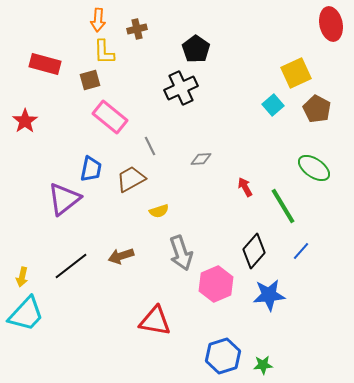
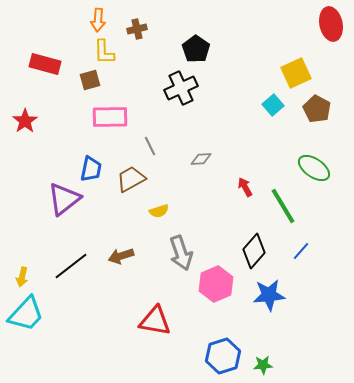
pink rectangle: rotated 40 degrees counterclockwise
